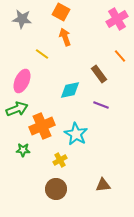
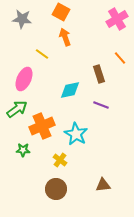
orange line: moved 2 px down
brown rectangle: rotated 18 degrees clockwise
pink ellipse: moved 2 px right, 2 px up
green arrow: rotated 15 degrees counterclockwise
yellow cross: rotated 24 degrees counterclockwise
